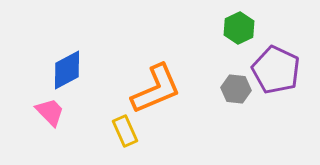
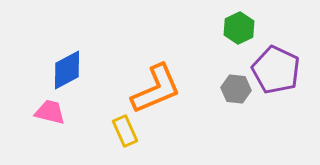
pink trapezoid: rotated 32 degrees counterclockwise
